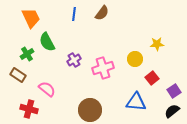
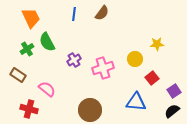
green cross: moved 5 px up
